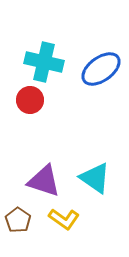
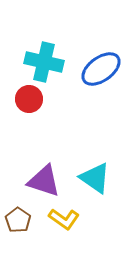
red circle: moved 1 px left, 1 px up
